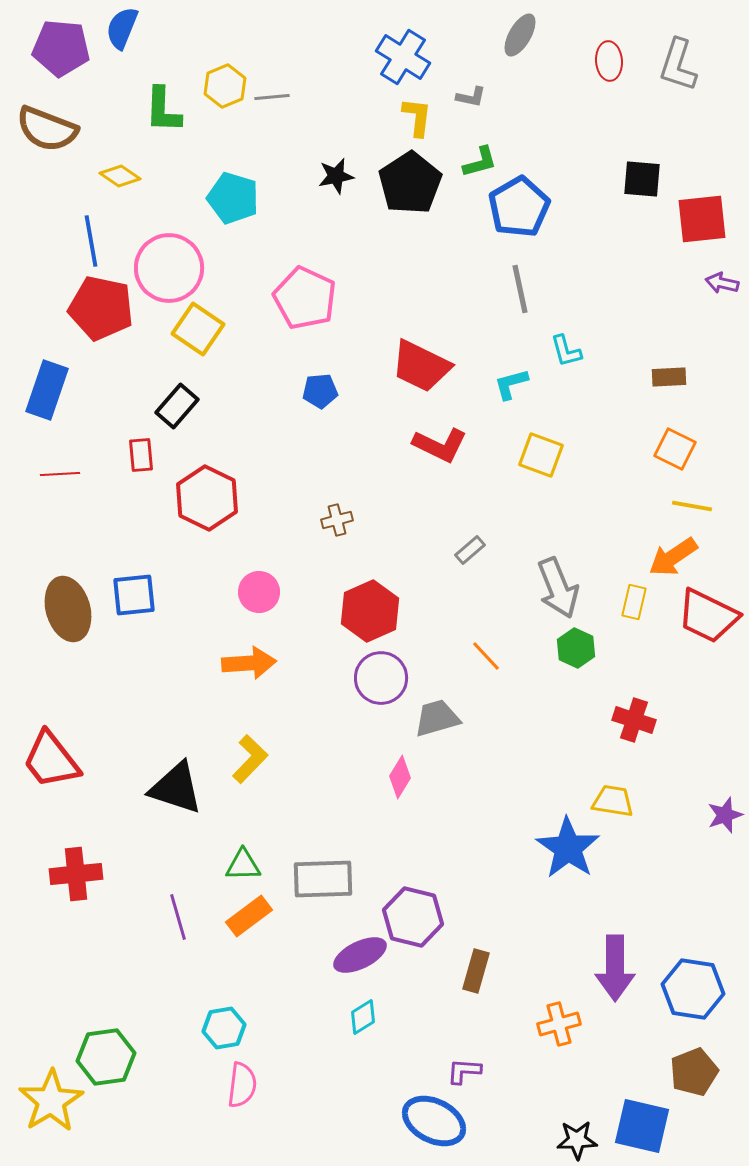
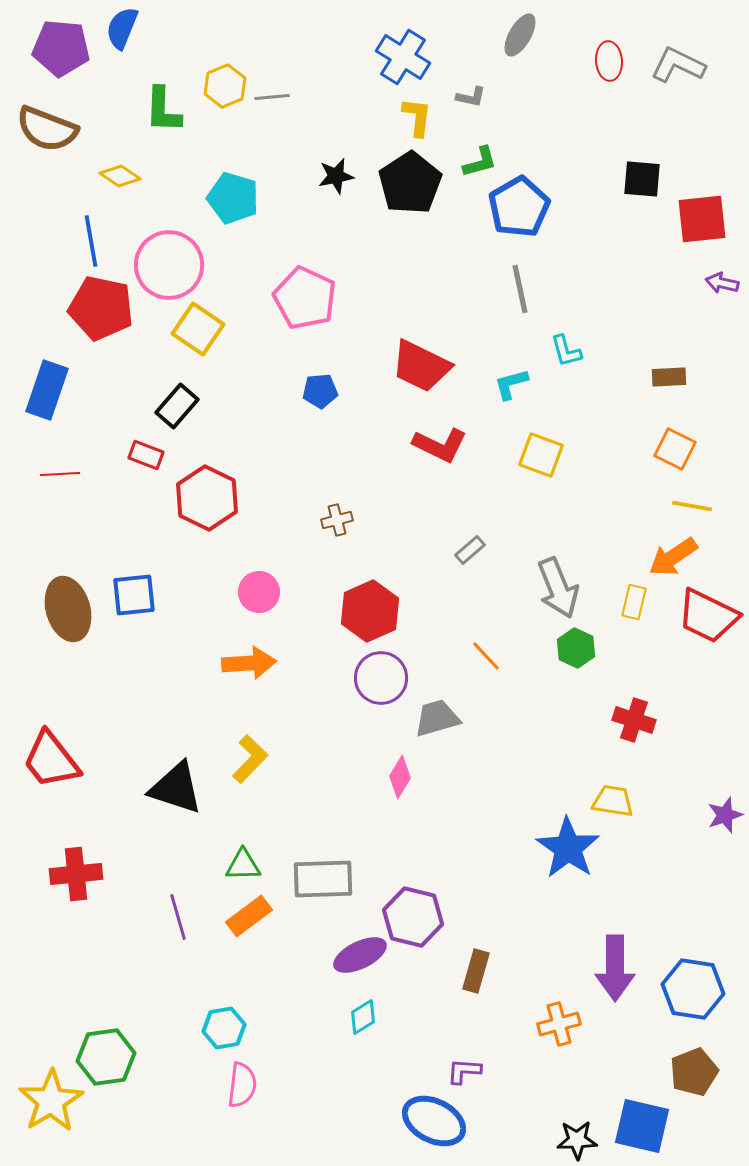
gray L-shape at (678, 65): rotated 98 degrees clockwise
pink circle at (169, 268): moved 3 px up
red rectangle at (141, 455): moved 5 px right; rotated 64 degrees counterclockwise
